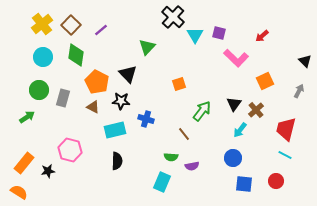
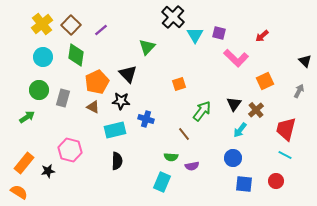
orange pentagon at (97, 82): rotated 20 degrees clockwise
